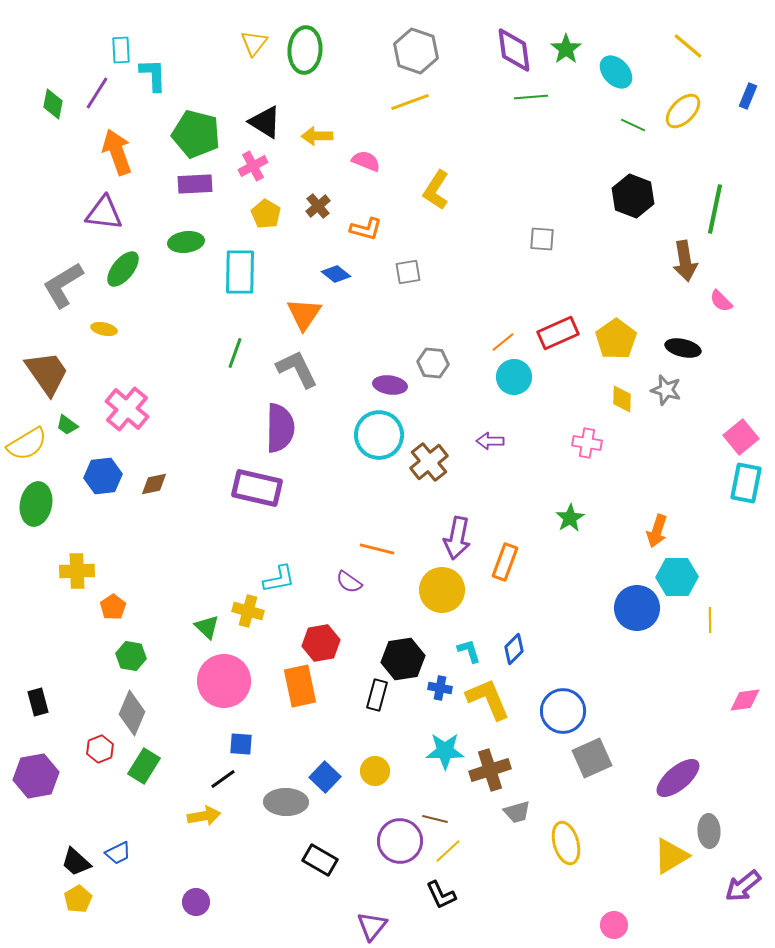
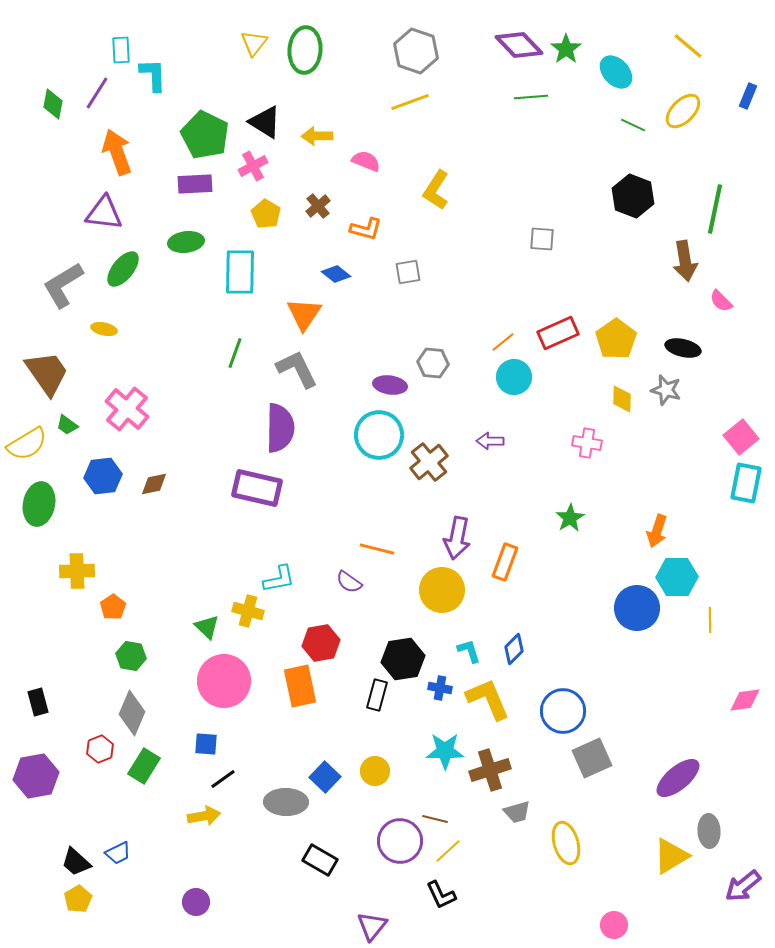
purple diamond at (514, 50): moved 5 px right, 5 px up; rotated 36 degrees counterclockwise
green pentagon at (196, 134): moved 9 px right, 1 px down; rotated 12 degrees clockwise
green ellipse at (36, 504): moved 3 px right
blue square at (241, 744): moved 35 px left
